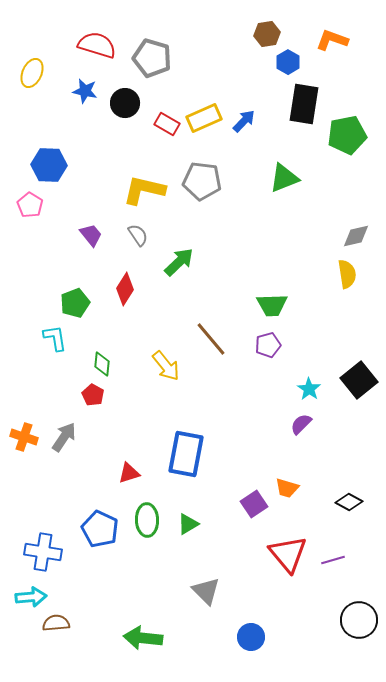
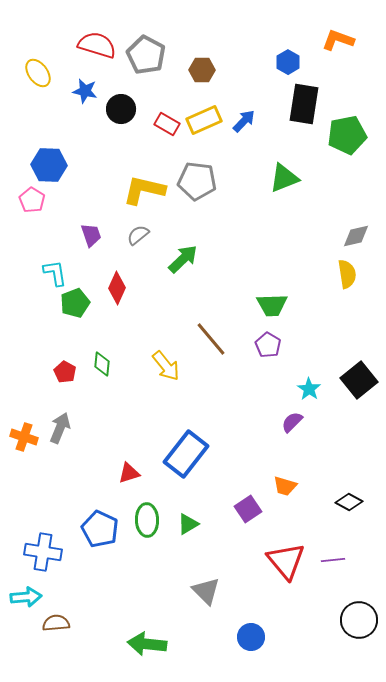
brown hexagon at (267, 34): moved 65 px left, 36 px down; rotated 10 degrees clockwise
orange L-shape at (332, 40): moved 6 px right
gray pentagon at (152, 58): moved 6 px left, 3 px up; rotated 12 degrees clockwise
yellow ellipse at (32, 73): moved 6 px right; rotated 60 degrees counterclockwise
black circle at (125, 103): moved 4 px left, 6 px down
yellow rectangle at (204, 118): moved 2 px down
gray pentagon at (202, 181): moved 5 px left
pink pentagon at (30, 205): moved 2 px right, 5 px up
purple trapezoid at (91, 235): rotated 20 degrees clockwise
gray semicircle at (138, 235): rotated 95 degrees counterclockwise
green arrow at (179, 262): moved 4 px right, 3 px up
red diamond at (125, 289): moved 8 px left, 1 px up; rotated 8 degrees counterclockwise
cyan L-shape at (55, 338): moved 65 px up
purple pentagon at (268, 345): rotated 25 degrees counterclockwise
red pentagon at (93, 395): moved 28 px left, 23 px up
purple semicircle at (301, 424): moved 9 px left, 2 px up
gray arrow at (64, 437): moved 4 px left, 9 px up; rotated 12 degrees counterclockwise
blue rectangle at (186, 454): rotated 27 degrees clockwise
orange trapezoid at (287, 488): moved 2 px left, 2 px up
purple square at (254, 504): moved 6 px left, 5 px down
red triangle at (288, 554): moved 2 px left, 7 px down
purple line at (333, 560): rotated 10 degrees clockwise
cyan arrow at (31, 597): moved 5 px left
green arrow at (143, 638): moved 4 px right, 6 px down
